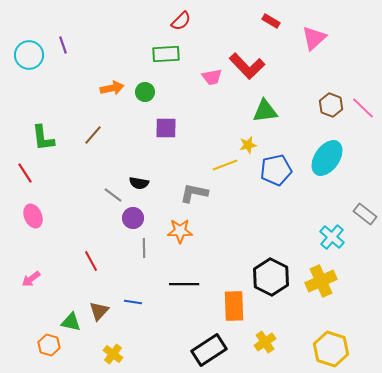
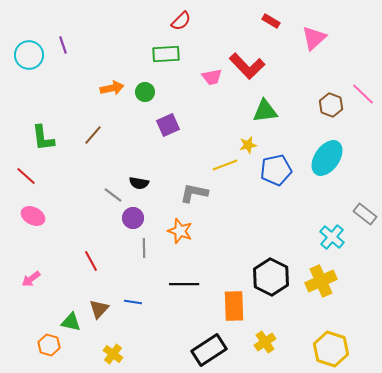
pink line at (363, 108): moved 14 px up
purple square at (166, 128): moved 2 px right, 3 px up; rotated 25 degrees counterclockwise
red line at (25, 173): moved 1 px right, 3 px down; rotated 15 degrees counterclockwise
pink ellipse at (33, 216): rotated 40 degrees counterclockwise
orange star at (180, 231): rotated 20 degrees clockwise
brown triangle at (99, 311): moved 2 px up
